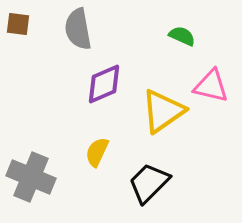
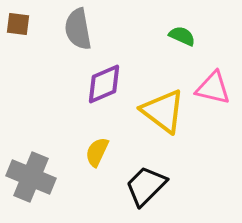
pink triangle: moved 2 px right, 2 px down
yellow triangle: rotated 48 degrees counterclockwise
black trapezoid: moved 3 px left, 3 px down
